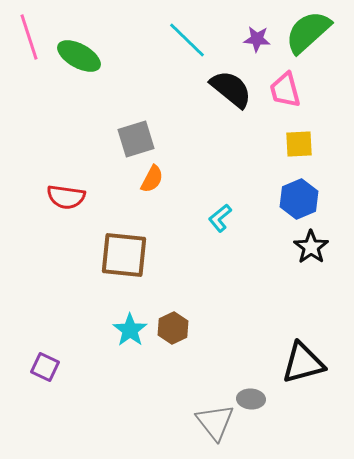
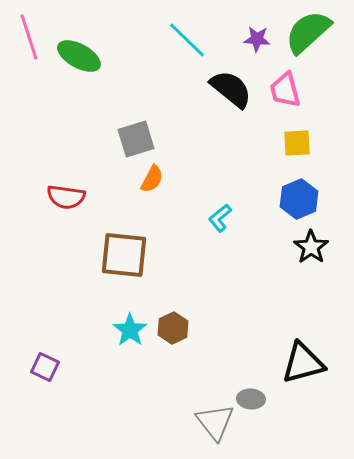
yellow square: moved 2 px left, 1 px up
